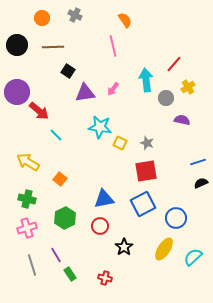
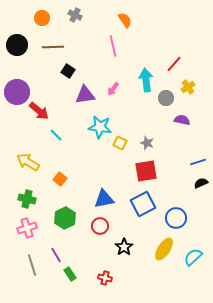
purple triangle: moved 2 px down
